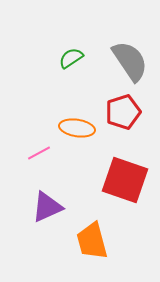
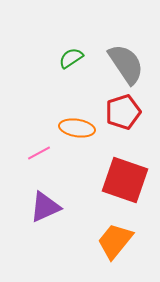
gray semicircle: moved 4 px left, 3 px down
purple triangle: moved 2 px left
orange trapezoid: moved 23 px right; rotated 54 degrees clockwise
